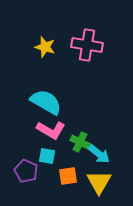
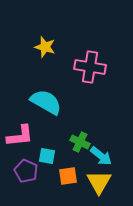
pink cross: moved 3 px right, 22 px down
pink L-shape: moved 31 px left, 6 px down; rotated 36 degrees counterclockwise
cyan arrow: moved 2 px right, 2 px down
